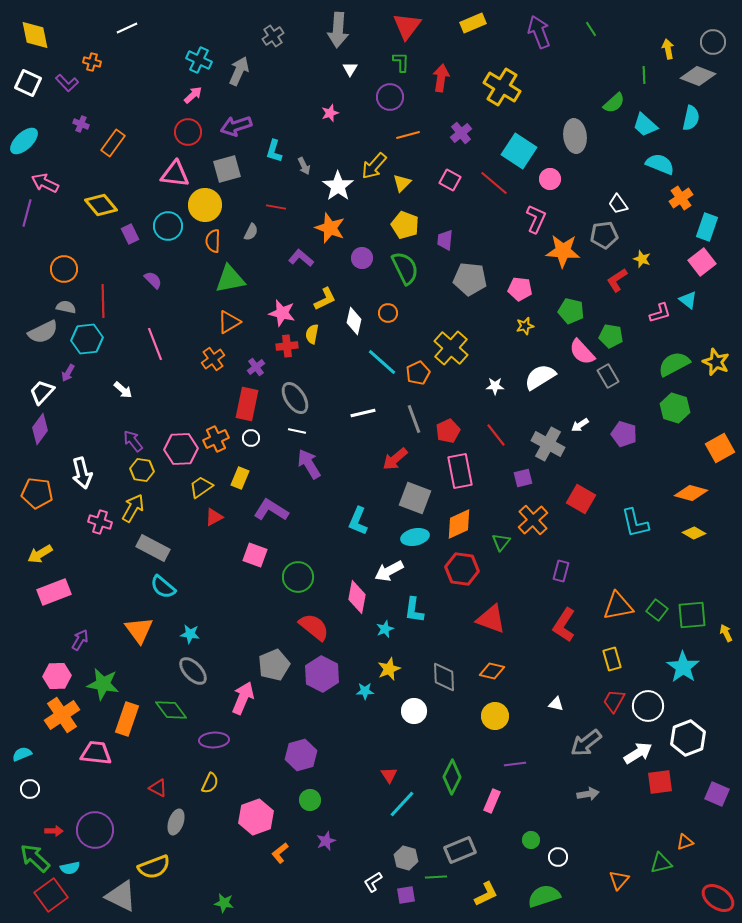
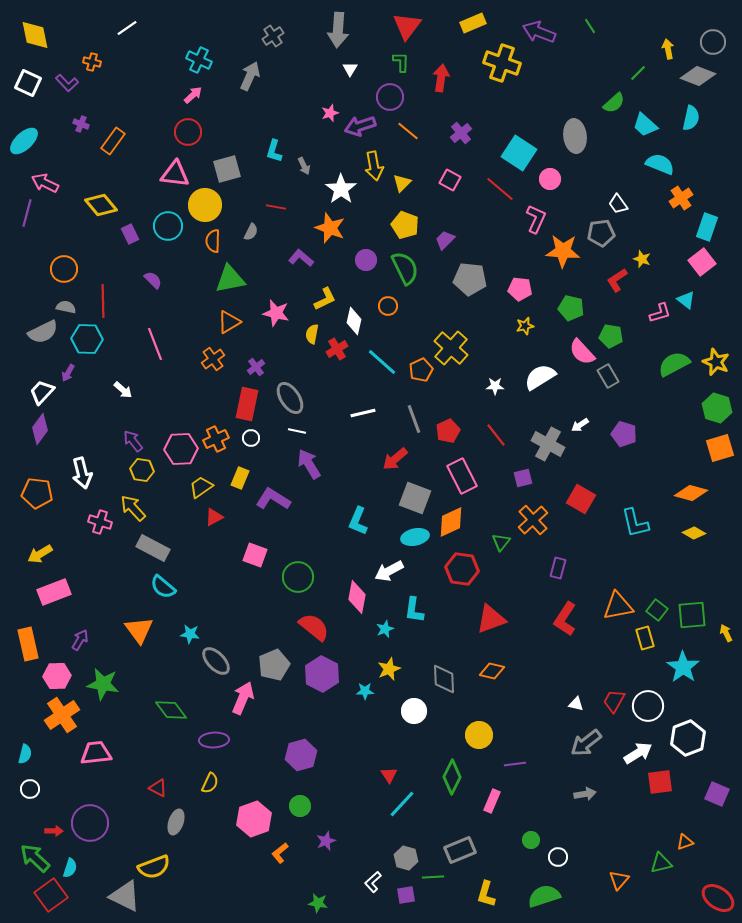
white line at (127, 28): rotated 10 degrees counterclockwise
green line at (591, 29): moved 1 px left, 3 px up
purple arrow at (539, 32): rotated 48 degrees counterclockwise
gray arrow at (239, 71): moved 11 px right, 5 px down
green line at (644, 75): moved 6 px left, 2 px up; rotated 48 degrees clockwise
yellow cross at (502, 87): moved 24 px up; rotated 12 degrees counterclockwise
purple arrow at (236, 126): moved 124 px right
orange line at (408, 135): moved 4 px up; rotated 55 degrees clockwise
orange rectangle at (113, 143): moved 2 px up
cyan square at (519, 151): moved 2 px down
yellow arrow at (374, 166): rotated 52 degrees counterclockwise
red line at (494, 183): moved 6 px right, 6 px down
white star at (338, 186): moved 3 px right, 3 px down
gray pentagon at (604, 235): moved 3 px left, 2 px up
purple trapezoid at (445, 240): rotated 40 degrees clockwise
purple circle at (362, 258): moved 4 px right, 2 px down
cyan triangle at (688, 300): moved 2 px left
green pentagon at (571, 311): moved 3 px up
pink star at (282, 313): moved 6 px left
orange circle at (388, 313): moved 7 px up
cyan hexagon at (87, 339): rotated 8 degrees clockwise
red cross at (287, 346): moved 50 px right, 3 px down; rotated 25 degrees counterclockwise
orange pentagon at (418, 373): moved 3 px right, 3 px up
gray ellipse at (295, 398): moved 5 px left
green hexagon at (675, 408): moved 42 px right
orange square at (720, 448): rotated 12 degrees clockwise
pink rectangle at (460, 471): moved 2 px right, 5 px down; rotated 16 degrees counterclockwise
yellow arrow at (133, 508): rotated 72 degrees counterclockwise
purple L-shape at (271, 510): moved 2 px right, 11 px up
orange diamond at (459, 524): moved 8 px left, 2 px up
purple rectangle at (561, 571): moved 3 px left, 3 px up
red triangle at (491, 619): rotated 40 degrees counterclockwise
red L-shape at (564, 625): moved 1 px right, 6 px up
yellow rectangle at (612, 659): moved 33 px right, 21 px up
gray ellipse at (193, 671): moved 23 px right, 10 px up
gray diamond at (444, 677): moved 2 px down
white triangle at (556, 704): moved 20 px right
yellow circle at (495, 716): moved 16 px left, 19 px down
orange rectangle at (127, 719): moved 99 px left, 75 px up; rotated 32 degrees counterclockwise
pink trapezoid at (96, 753): rotated 12 degrees counterclockwise
cyan semicircle at (22, 754): moved 3 px right; rotated 126 degrees clockwise
gray arrow at (588, 794): moved 3 px left
green circle at (310, 800): moved 10 px left, 6 px down
pink hexagon at (256, 817): moved 2 px left, 2 px down
purple circle at (95, 830): moved 5 px left, 7 px up
cyan semicircle at (70, 868): rotated 60 degrees counterclockwise
green line at (436, 877): moved 3 px left
white L-shape at (373, 882): rotated 10 degrees counterclockwise
yellow L-shape at (486, 894): rotated 132 degrees clockwise
gray triangle at (121, 896): moved 4 px right
green star at (224, 903): moved 94 px right
